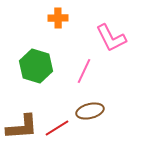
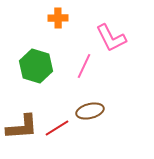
pink line: moved 5 px up
